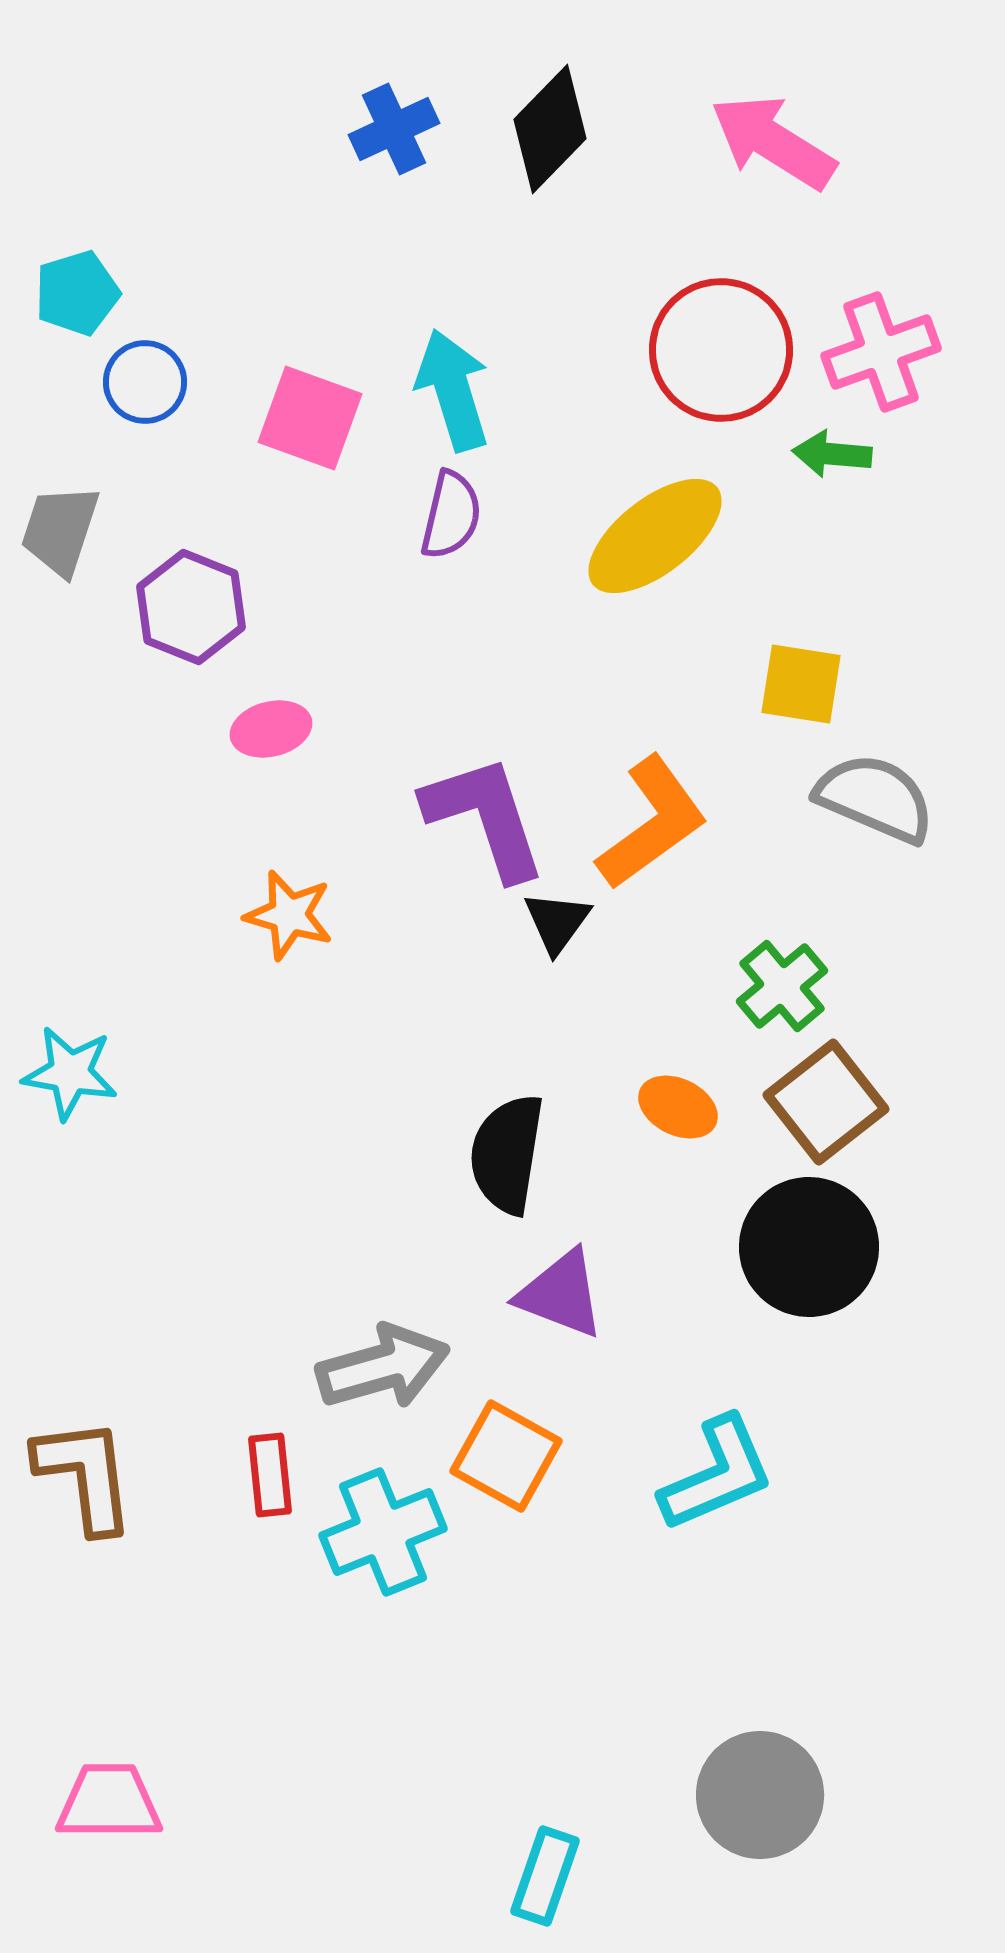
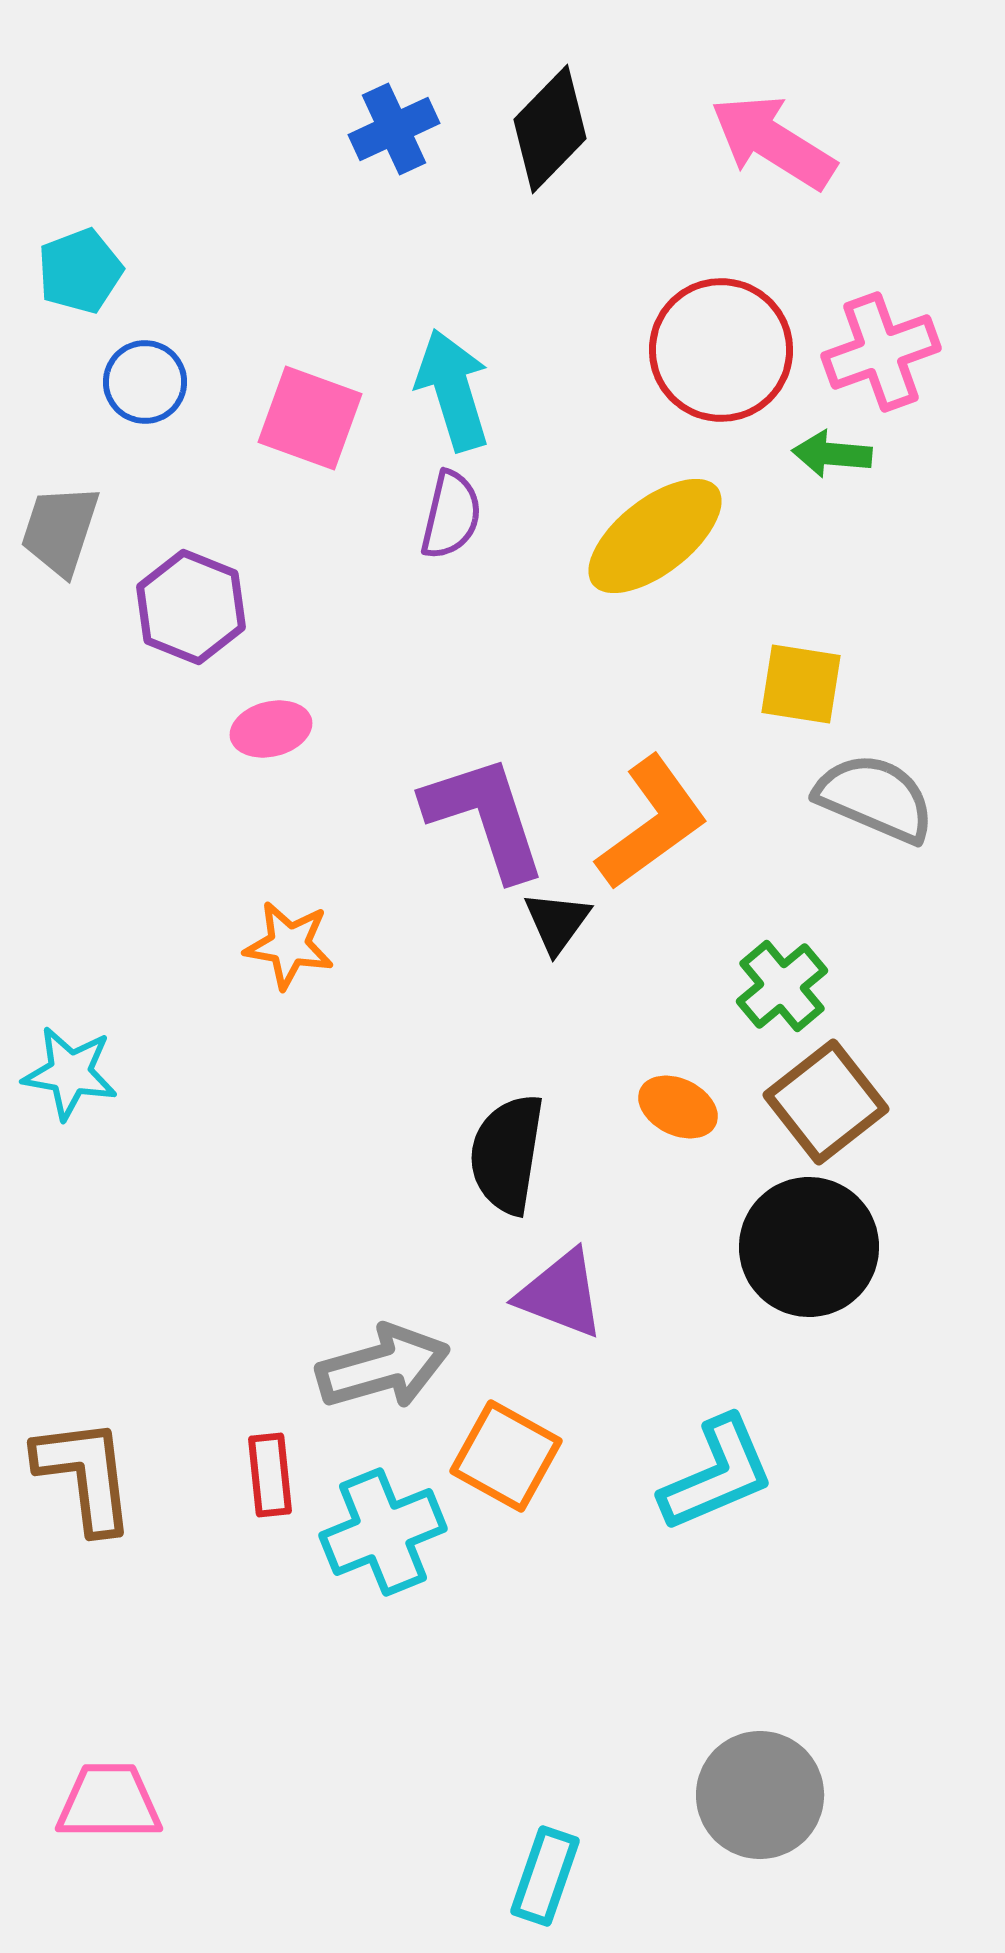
cyan pentagon: moved 3 px right, 22 px up; rotated 4 degrees counterclockwise
orange star: moved 30 px down; rotated 6 degrees counterclockwise
